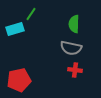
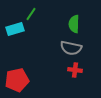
red pentagon: moved 2 px left
